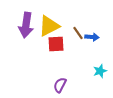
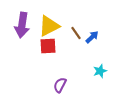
purple arrow: moved 4 px left
brown line: moved 2 px left
blue arrow: rotated 48 degrees counterclockwise
red square: moved 8 px left, 2 px down
